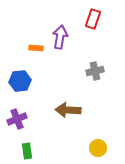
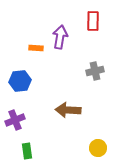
red rectangle: moved 2 px down; rotated 18 degrees counterclockwise
purple cross: moved 2 px left, 1 px down
